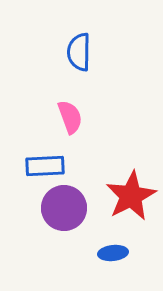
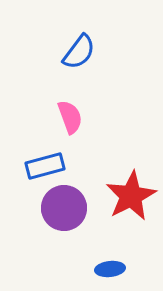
blue semicircle: rotated 144 degrees counterclockwise
blue rectangle: rotated 12 degrees counterclockwise
blue ellipse: moved 3 px left, 16 px down
